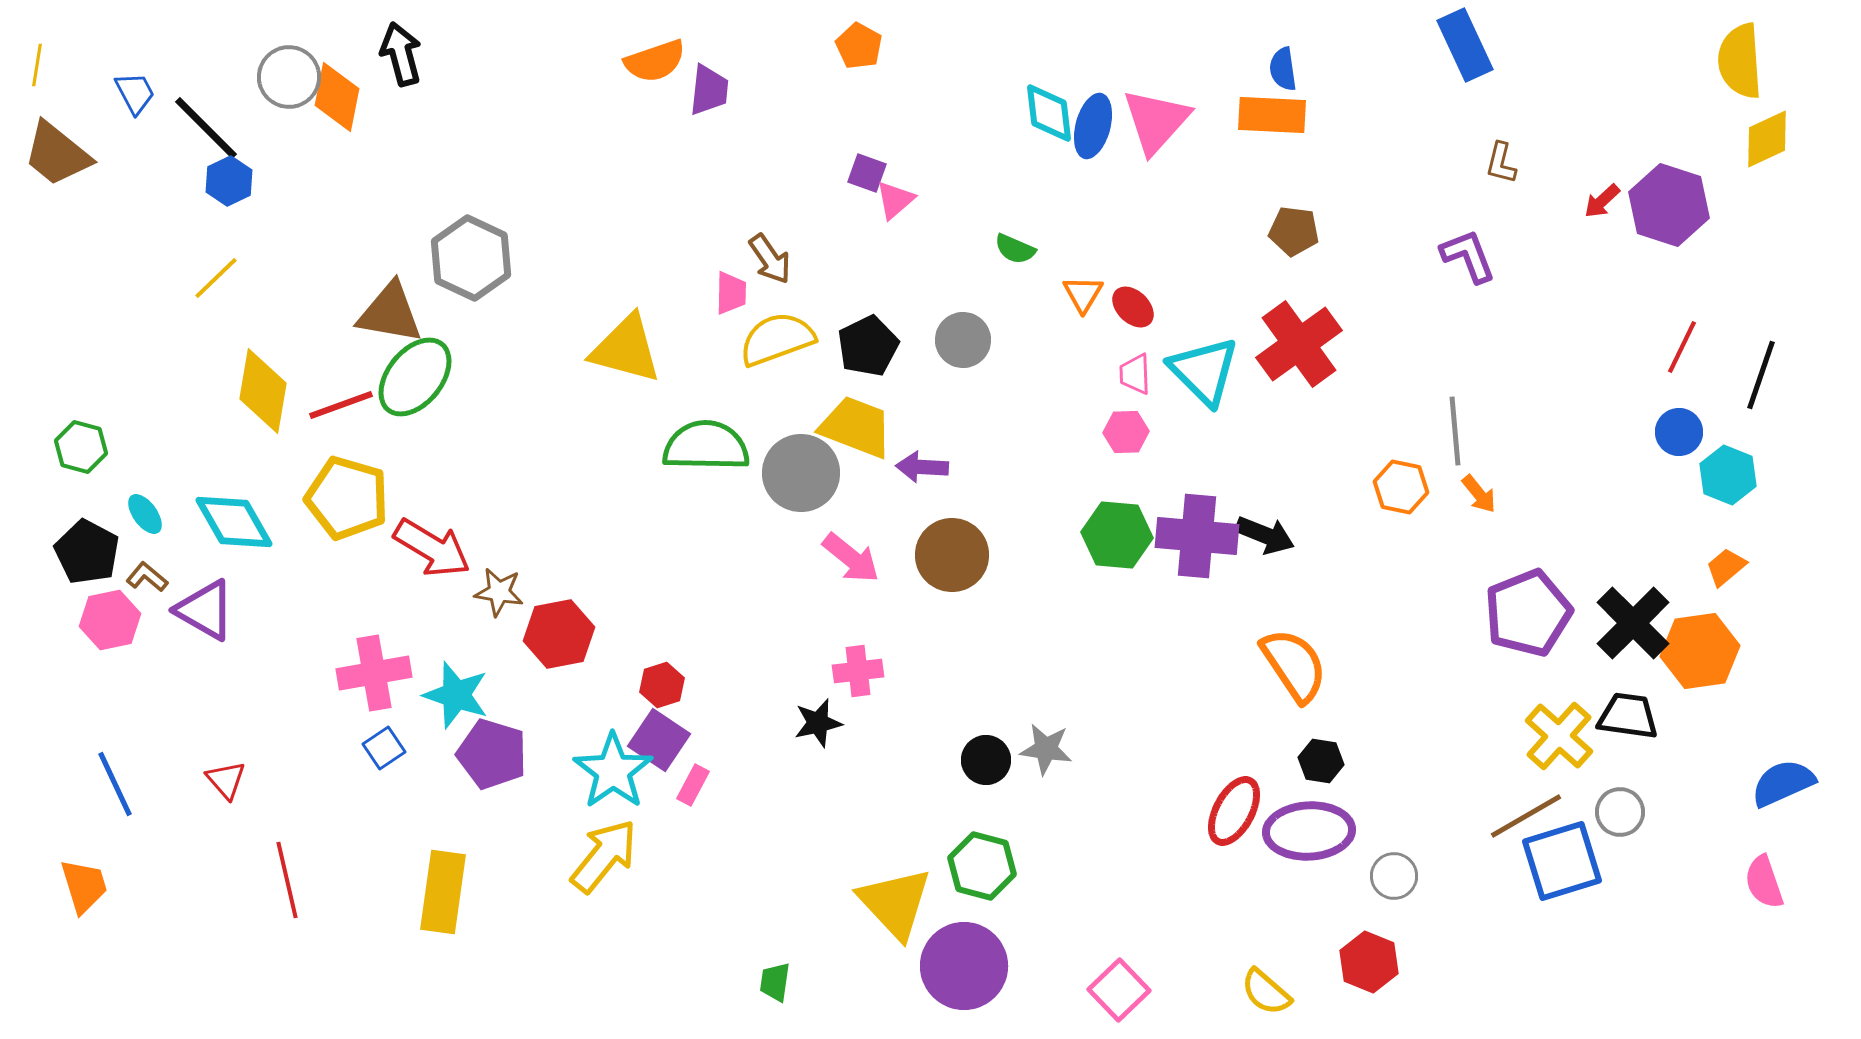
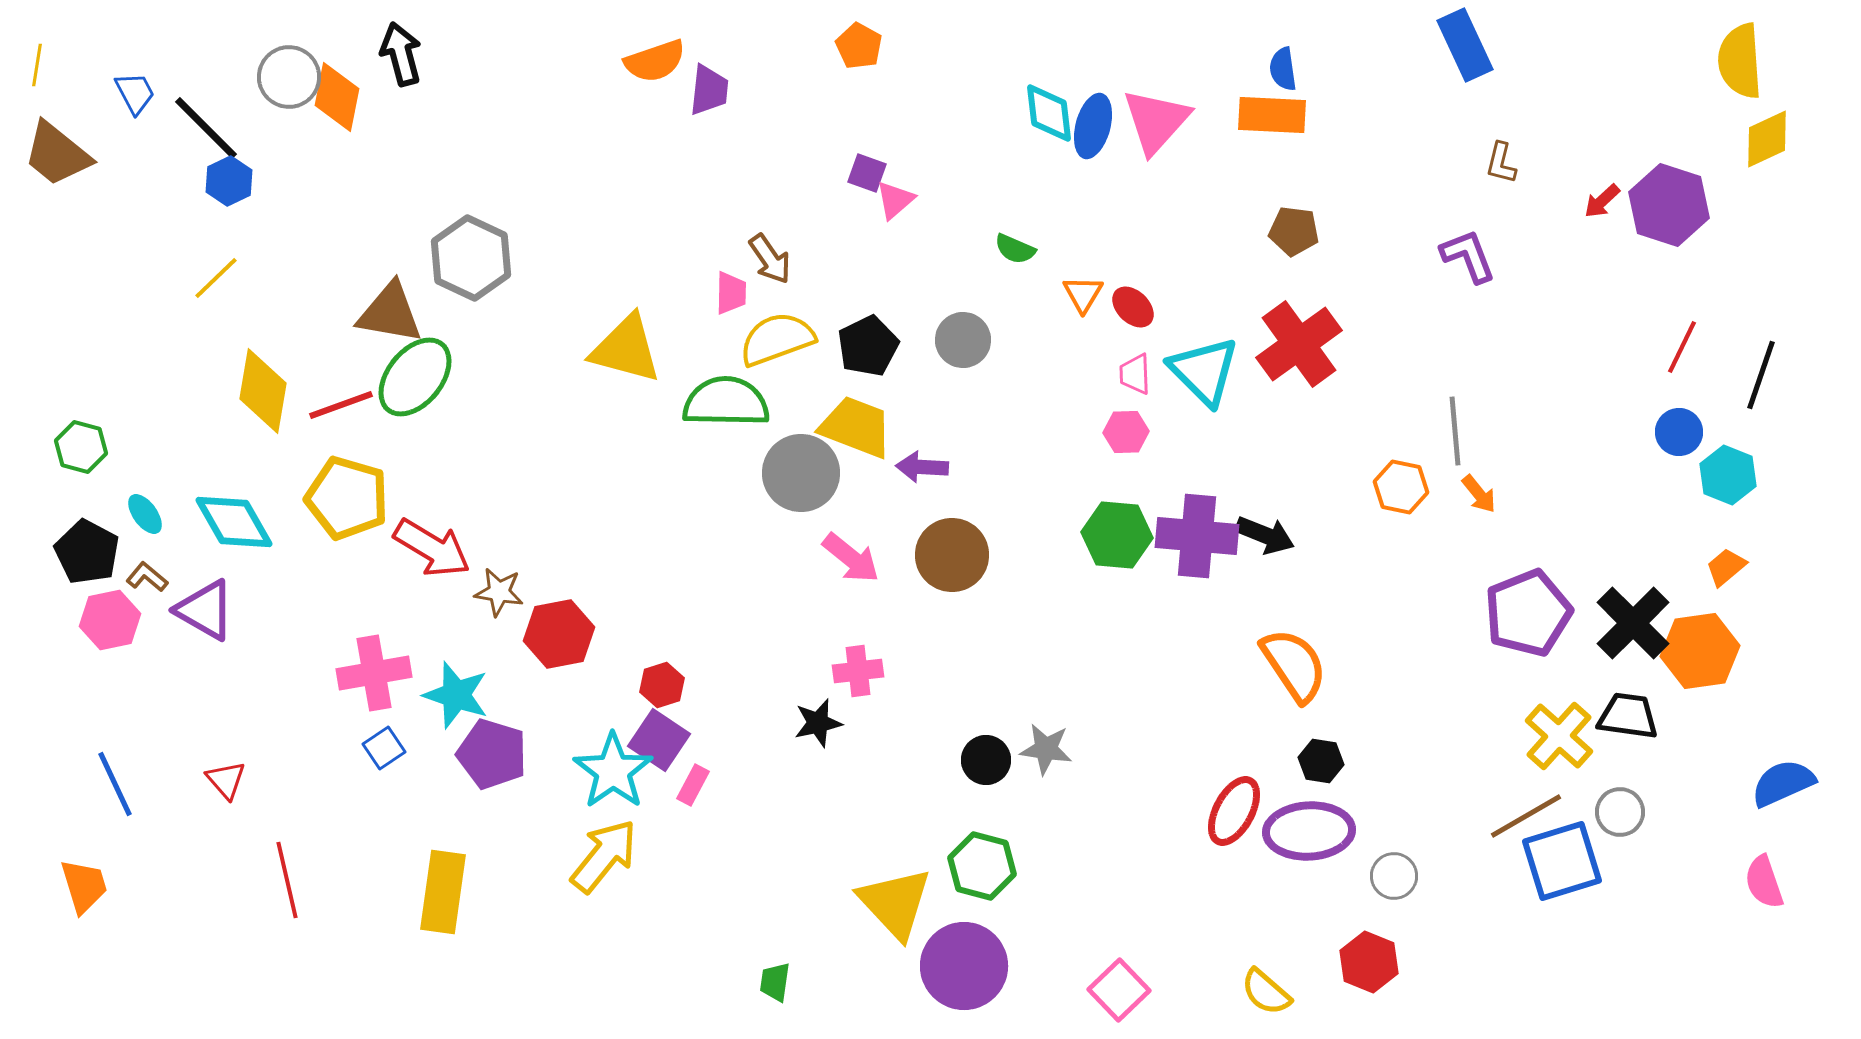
green semicircle at (706, 446): moved 20 px right, 44 px up
